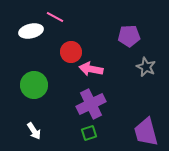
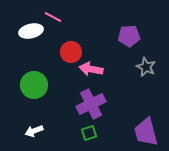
pink line: moved 2 px left
white arrow: rotated 102 degrees clockwise
